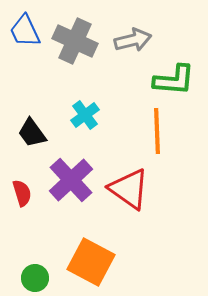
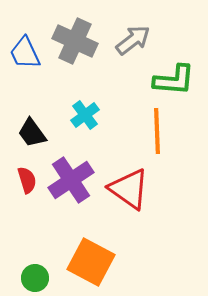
blue trapezoid: moved 22 px down
gray arrow: rotated 24 degrees counterclockwise
purple cross: rotated 9 degrees clockwise
red semicircle: moved 5 px right, 13 px up
